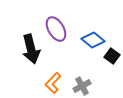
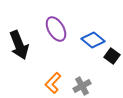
black arrow: moved 12 px left, 4 px up; rotated 8 degrees counterclockwise
